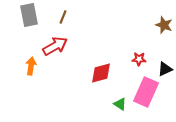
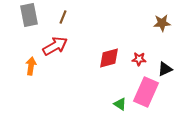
brown star: moved 2 px left, 2 px up; rotated 24 degrees counterclockwise
red diamond: moved 8 px right, 15 px up
